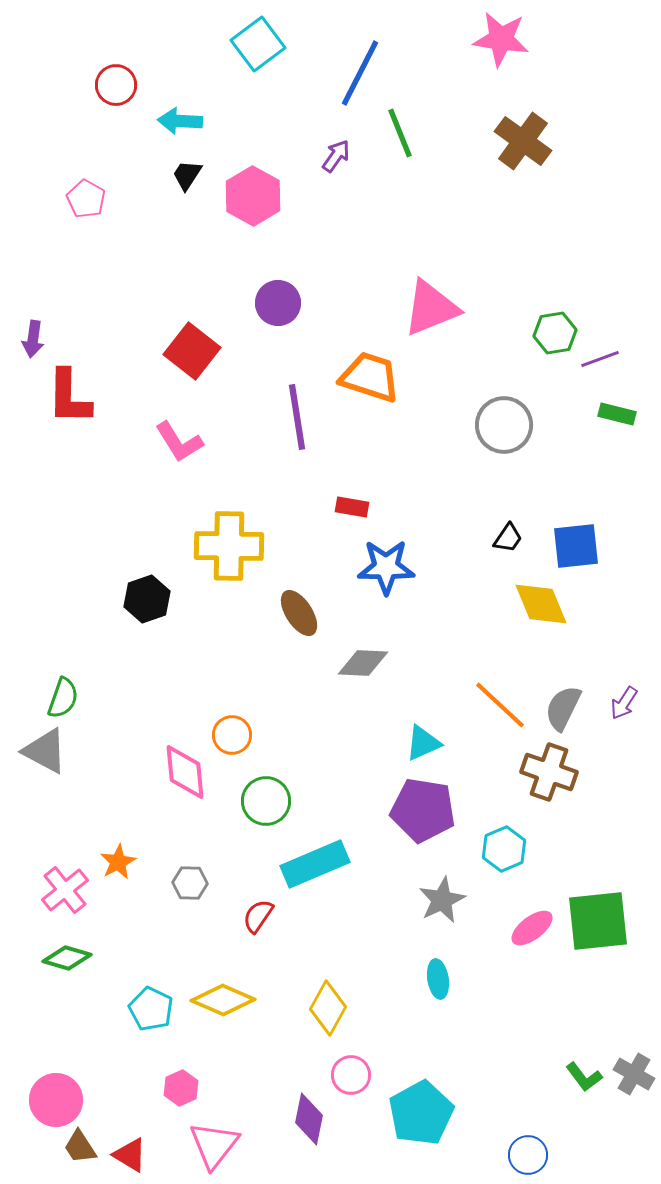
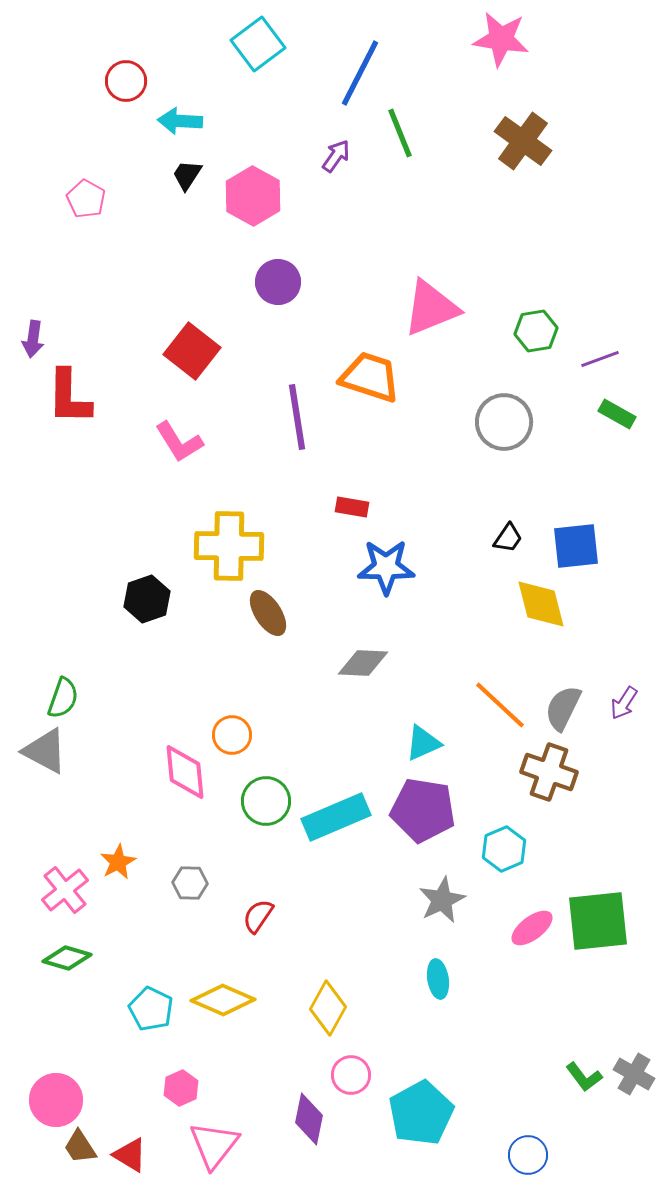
red circle at (116, 85): moved 10 px right, 4 px up
purple circle at (278, 303): moved 21 px up
green hexagon at (555, 333): moved 19 px left, 2 px up
green rectangle at (617, 414): rotated 15 degrees clockwise
gray circle at (504, 425): moved 3 px up
yellow diamond at (541, 604): rotated 8 degrees clockwise
brown ellipse at (299, 613): moved 31 px left
cyan rectangle at (315, 864): moved 21 px right, 47 px up
